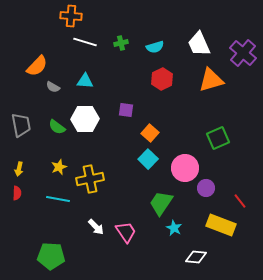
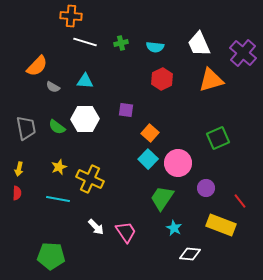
cyan semicircle: rotated 24 degrees clockwise
gray trapezoid: moved 5 px right, 3 px down
pink circle: moved 7 px left, 5 px up
yellow cross: rotated 36 degrees clockwise
green trapezoid: moved 1 px right, 5 px up
white diamond: moved 6 px left, 3 px up
